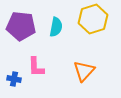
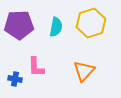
yellow hexagon: moved 2 px left, 4 px down
purple pentagon: moved 2 px left, 1 px up; rotated 8 degrees counterclockwise
blue cross: moved 1 px right
